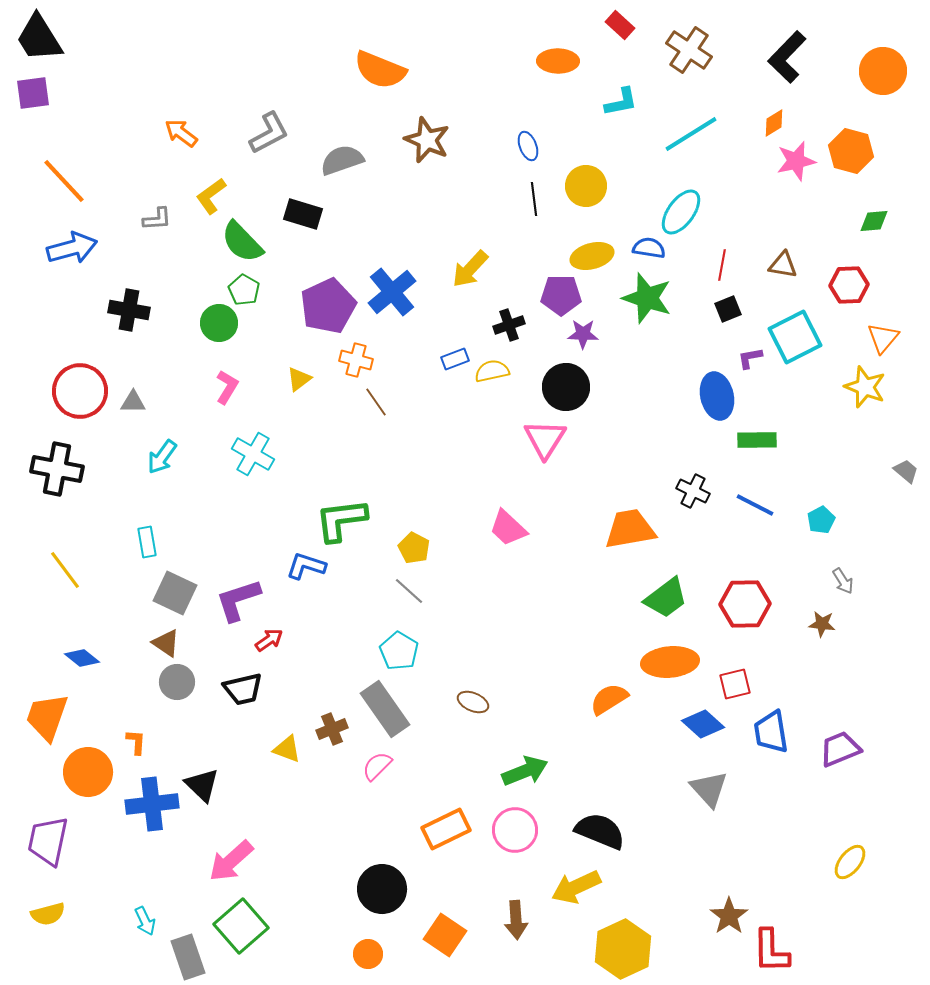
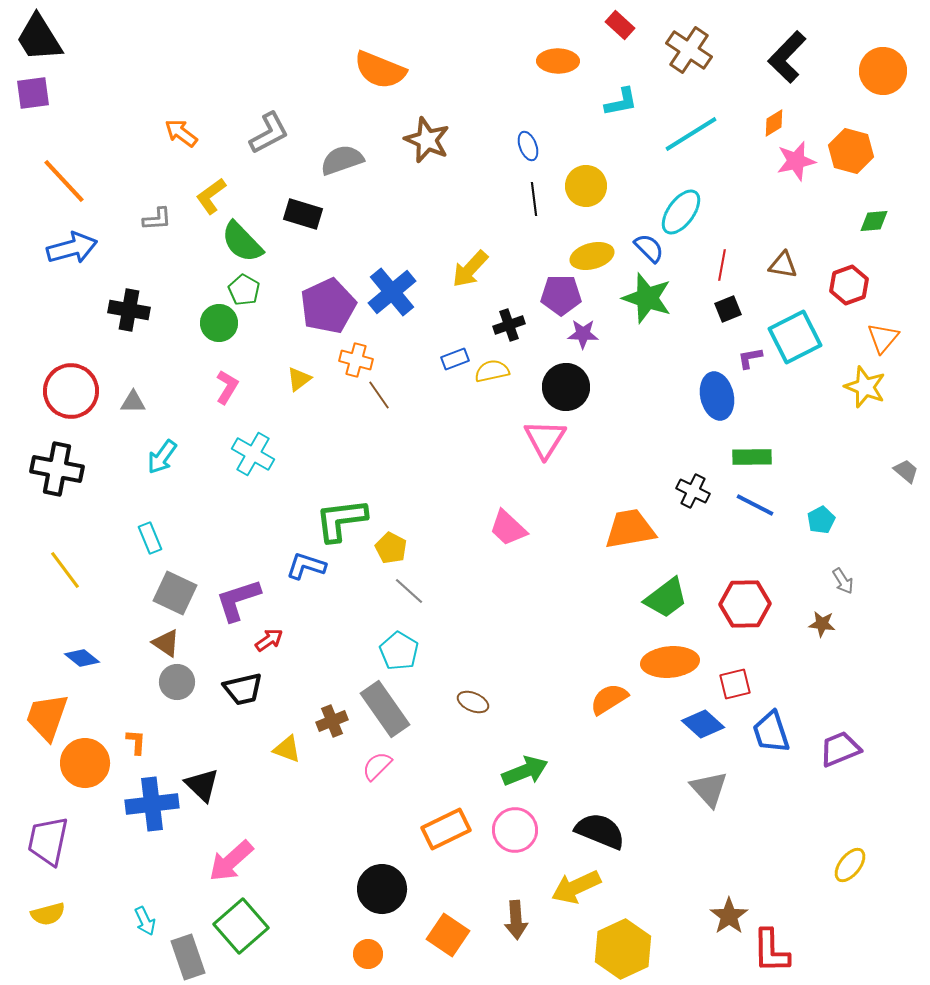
blue semicircle at (649, 248): rotated 36 degrees clockwise
red hexagon at (849, 285): rotated 18 degrees counterclockwise
red circle at (80, 391): moved 9 px left
brown line at (376, 402): moved 3 px right, 7 px up
green rectangle at (757, 440): moved 5 px left, 17 px down
cyan rectangle at (147, 542): moved 3 px right, 4 px up; rotated 12 degrees counterclockwise
yellow pentagon at (414, 548): moved 23 px left
brown cross at (332, 729): moved 8 px up
blue trapezoid at (771, 732): rotated 9 degrees counterclockwise
orange circle at (88, 772): moved 3 px left, 9 px up
yellow ellipse at (850, 862): moved 3 px down
orange square at (445, 935): moved 3 px right
